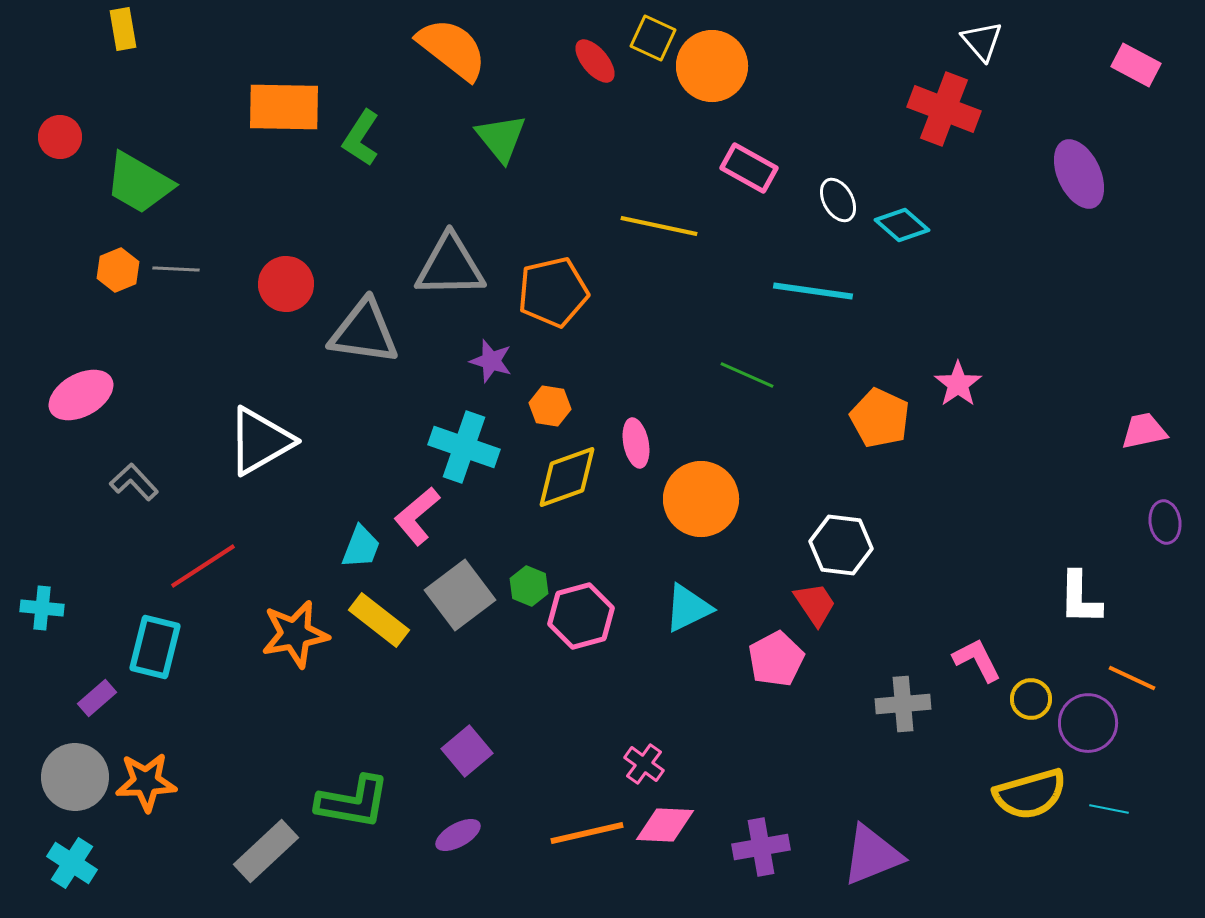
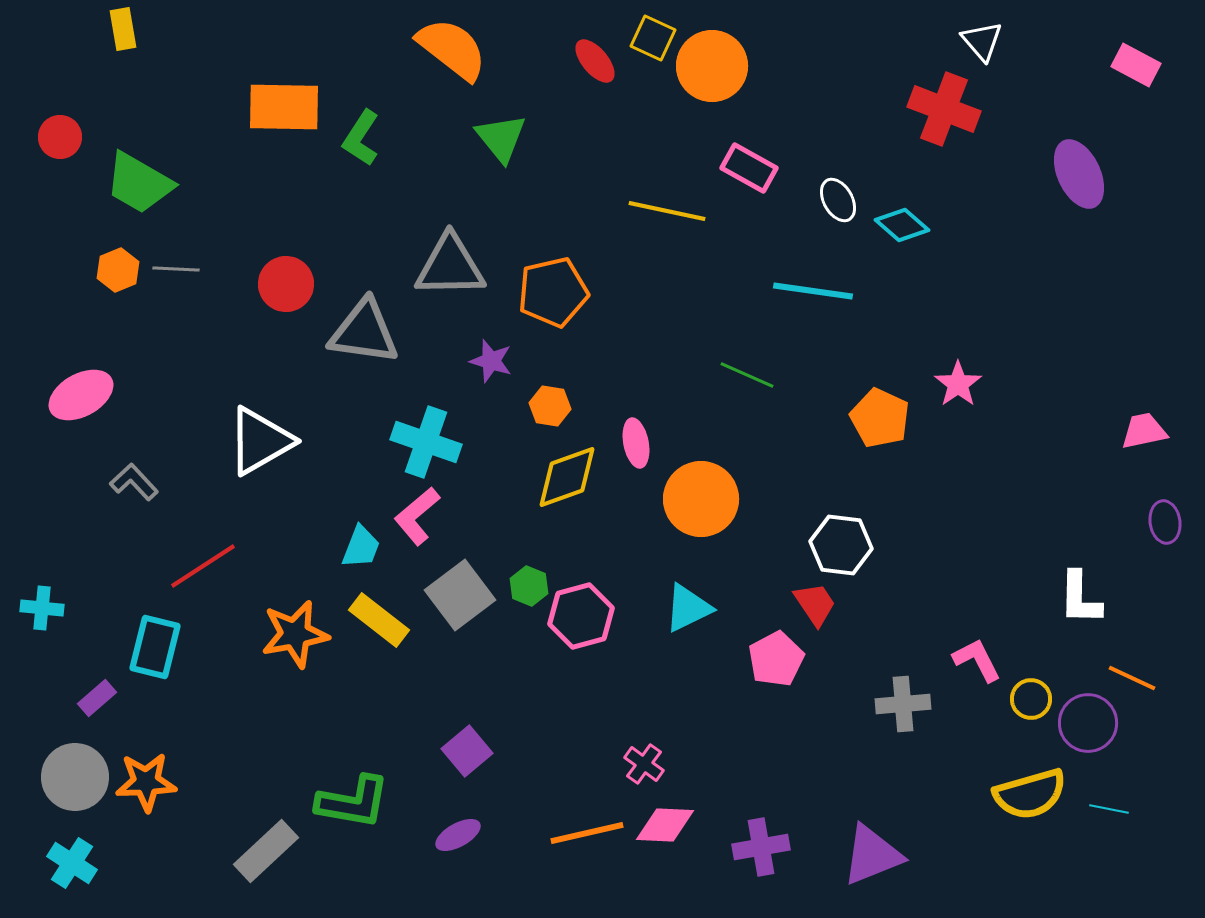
yellow line at (659, 226): moved 8 px right, 15 px up
cyan cross at (464, 447): moved 38 px left, 5 px up
